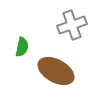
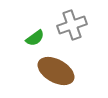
green semicircle: moved 13 px right, 9 px up; rotated 42 degrees clockwise
